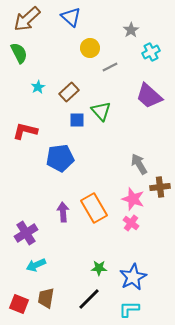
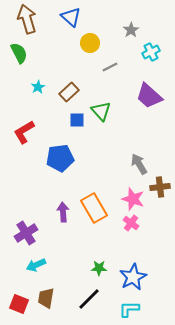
brown arrow: rotated 116 degrees clockwise
yellow circle: moved 5 px up
red L-shape: moved 1 px left, 1 px down; rotated 45 degrees counterclockwise
